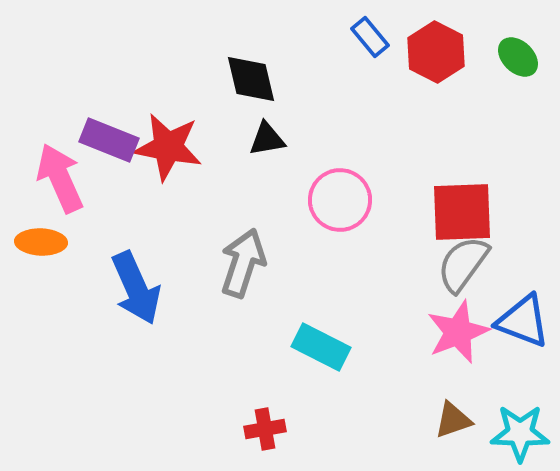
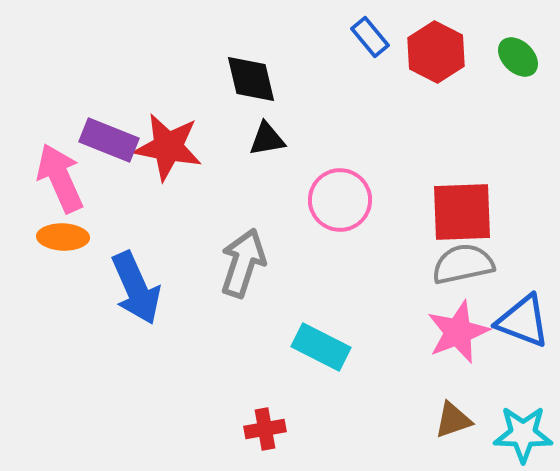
orange ellipse: moved 22 px right, 5 px up
gray semicircle: rotated 42 degrees clockwise
cyan star: moved 3 px right, 1 px down
